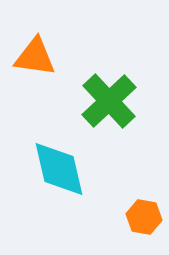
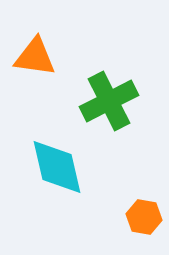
green cross: rotated 16 degrees clockwise
cyan diamond: moved 2 px left, 2 px up
